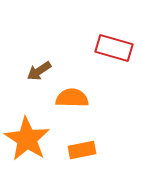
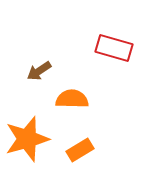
orange semicircle: moved 1 px down
orange star: rotated 24 degrees clockwise
orange rectangle: moved 2 px left; rotated 20 degrees counterclockwise
